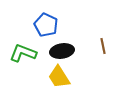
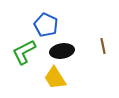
green L-shape: moved 1 px right, 1 px up; rotated 48 degrees counterclockwise
yellow trapezoid: moved 4 px left, 1 px down
